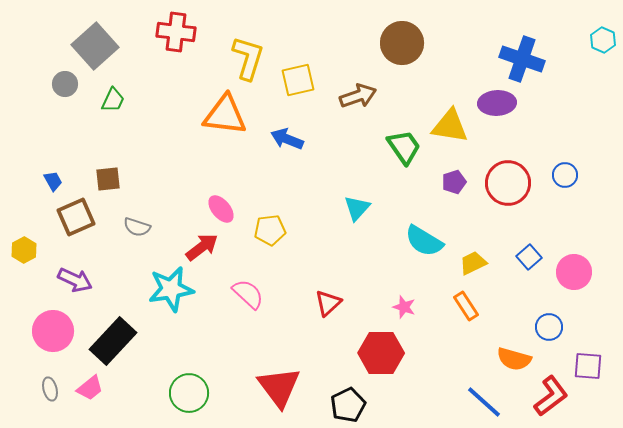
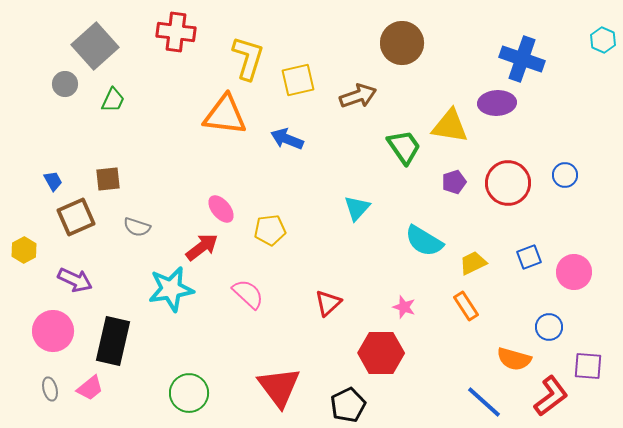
blue square at (529, 257): rotated 20 degrees clockwise
black rectangle at (113, 341): rotated 30 degrees counterclockwise
